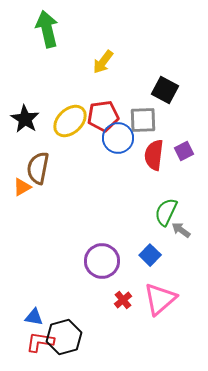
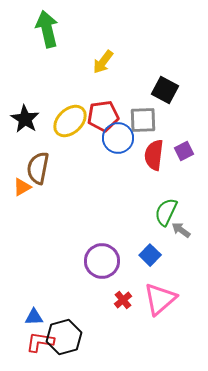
blue triangle: rotated 12 degrees counterclockwise
